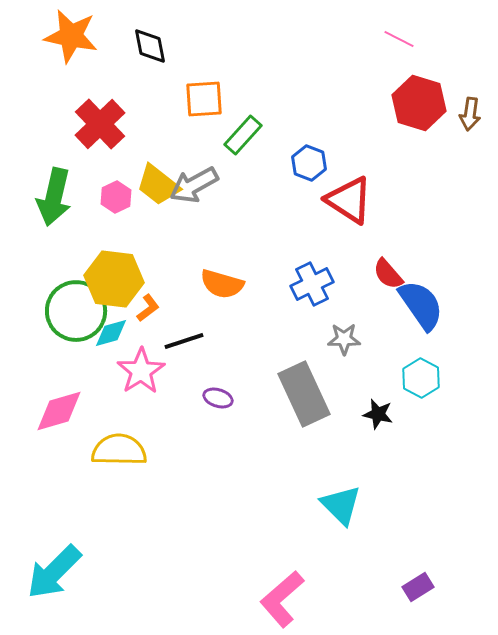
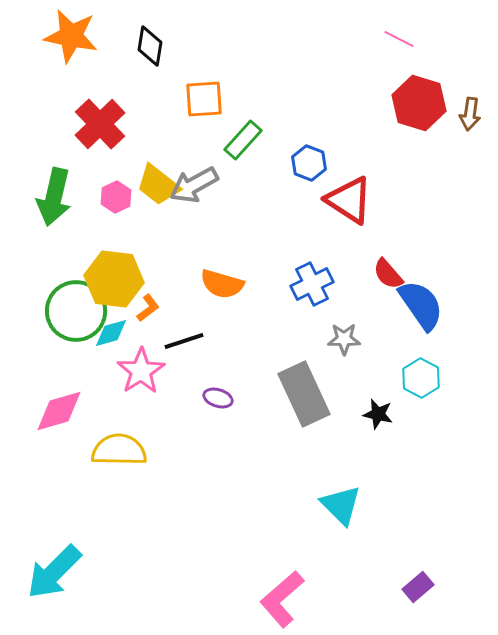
black diamond: rotated 21 degrees clockwise
green rectangle: moved 5 px down
purple rectangle: rotated 8 degrees counterclockwise
